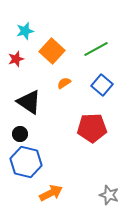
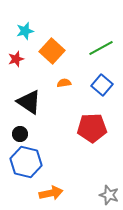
green line: moved 5 px right, 1 px up
orange semicircle: rotated 24 degrees clockwise
orange arrow: rotated 15 degrees clockwise
